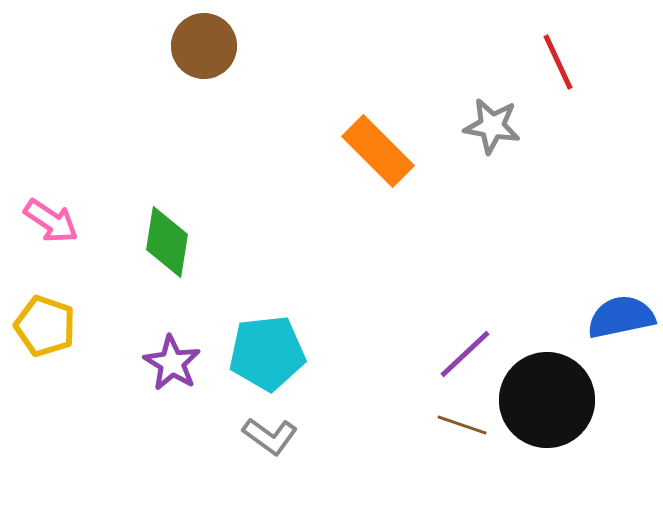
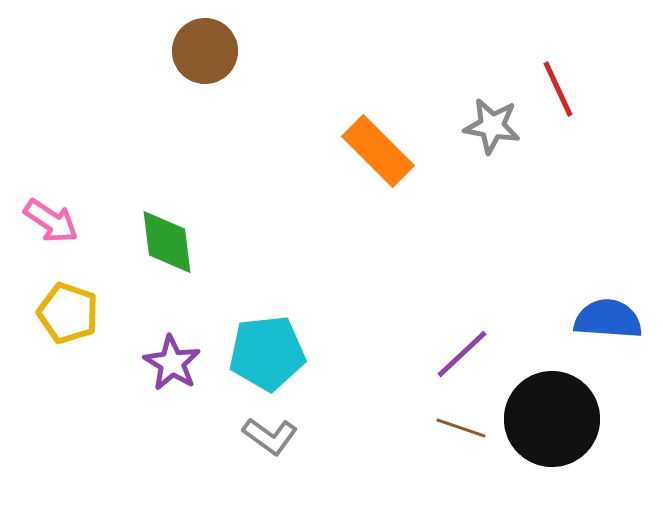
brown circle: moved 1 px right, 5 px down
red line: moved 27 px down
green diamond: rotated 16 degrees counterclockwise
blue semicircle: moved 13 px left, 2 px down; rotated 16 degrees clockwise
yellow pentagon: moved 23 px right, 13 px up
purple line: moved 3 px left
black circle: moved 5 px right, 19 px down
brown line: moved 1 px left, 3 px down
